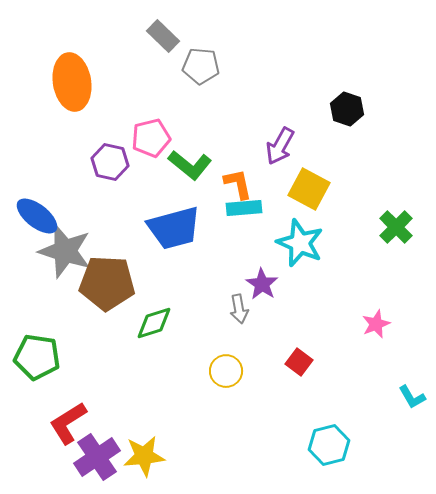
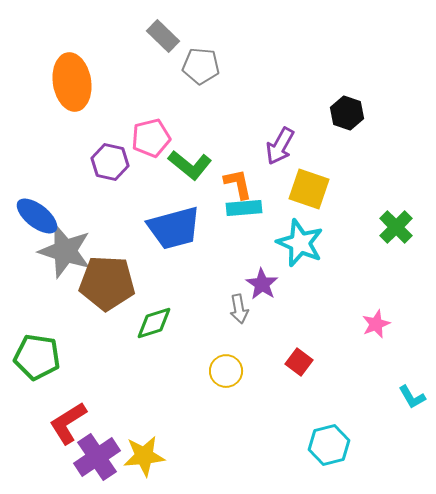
black hexagon: moved 4 px down
yellow square: rotated 9 degrees counterclockwise
